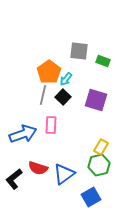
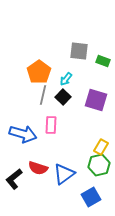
orange pentagon: moved 10 px left
blue arrow: rotated 36 degrees clockwise
